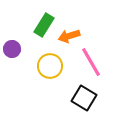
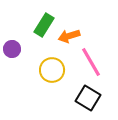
yellow circle: moved 2 px right, 4 px down
black square: moved 4 px right
